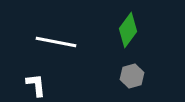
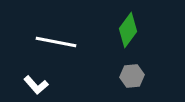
gray hexagon: rotated 10 degrees clockwise
white L-shape: rotated 145 degrees clockwise
